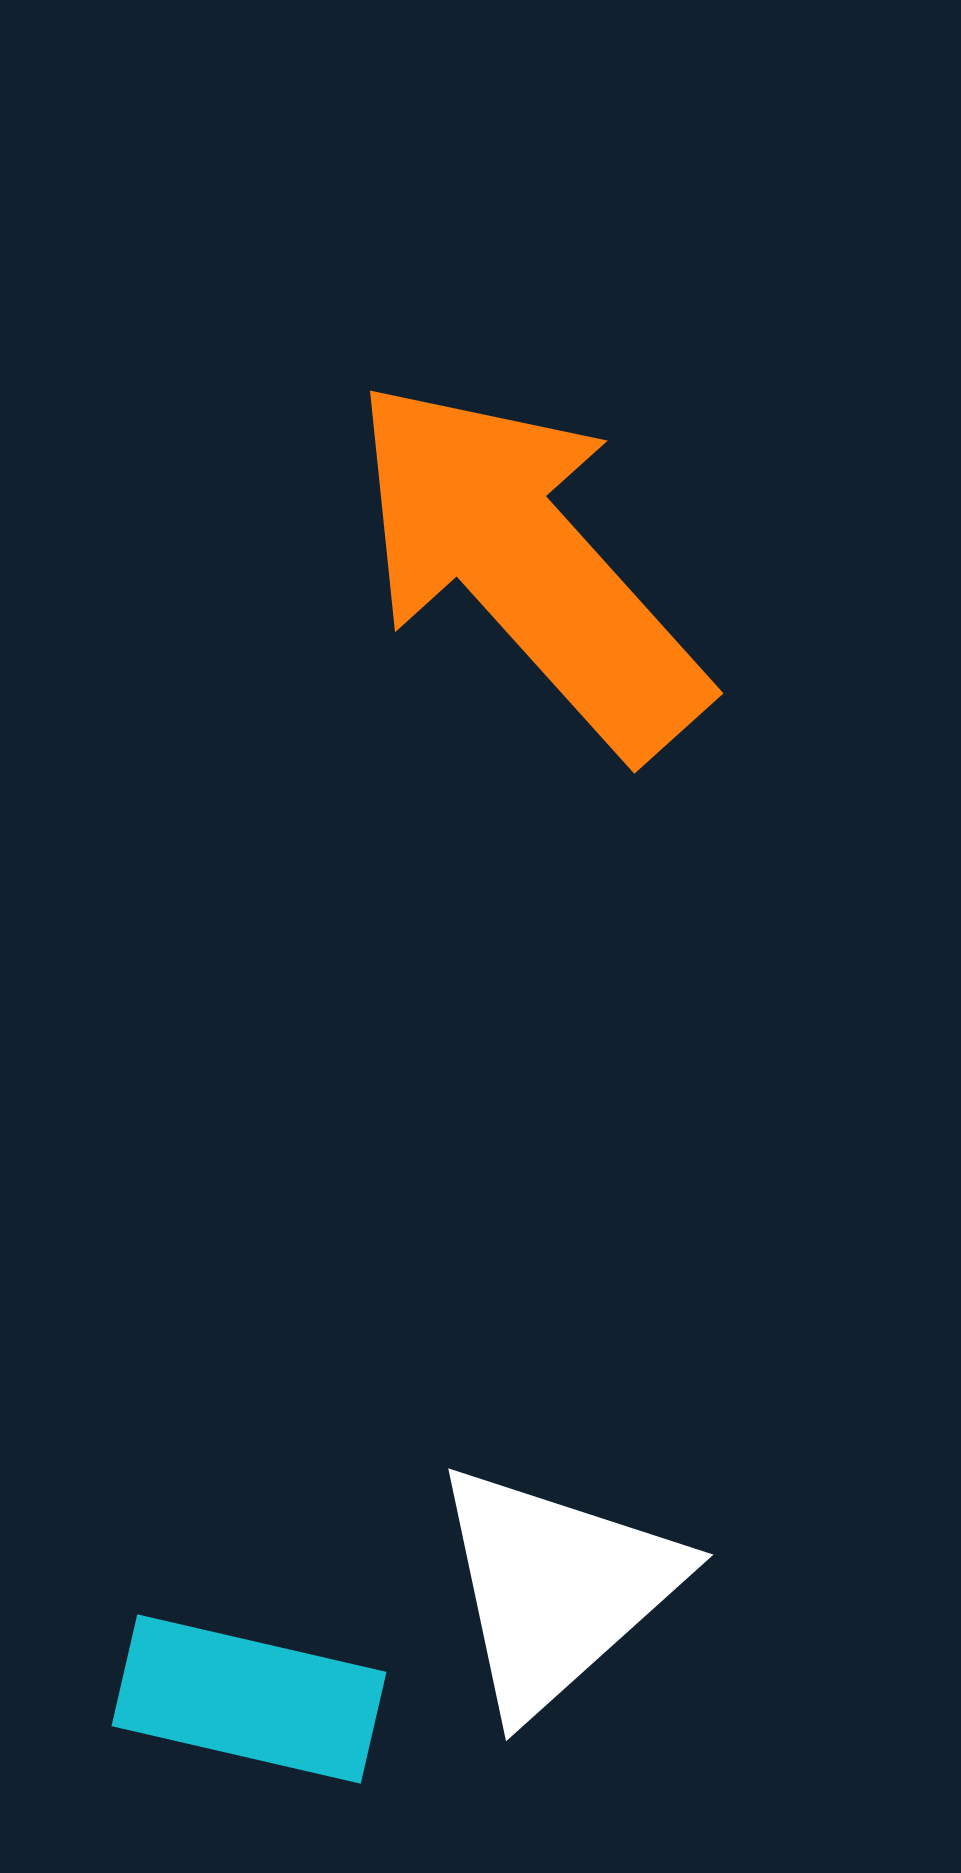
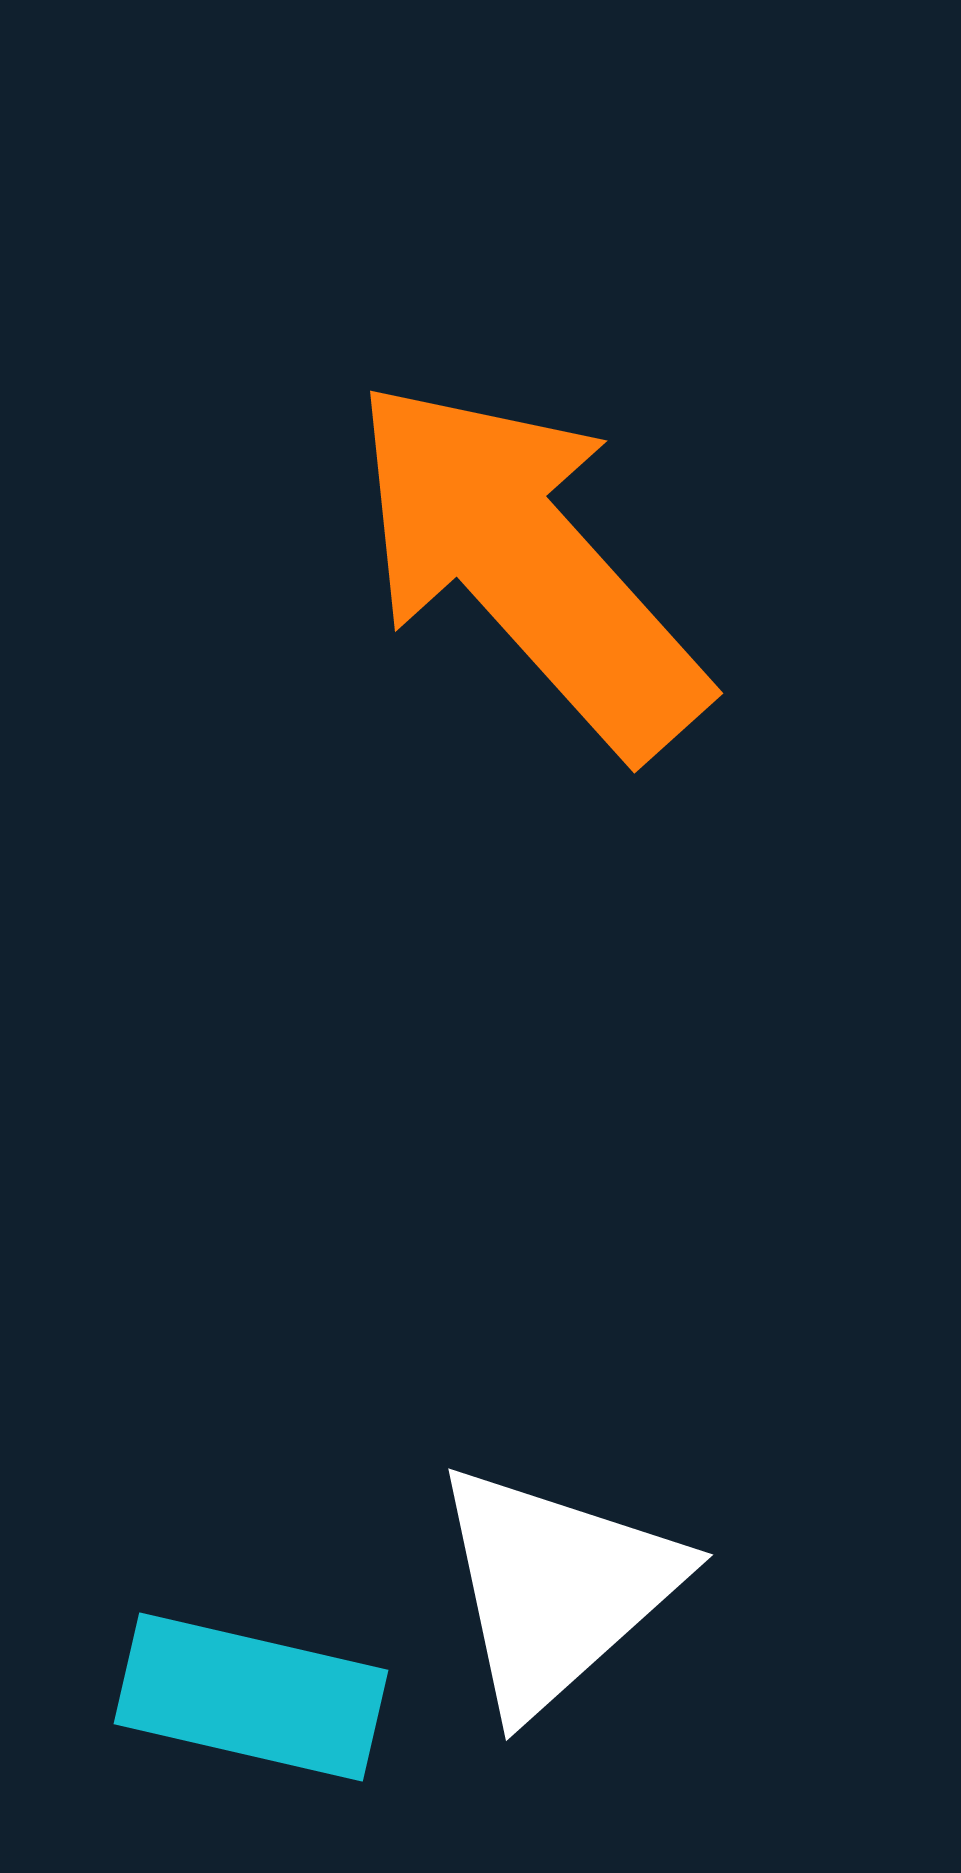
cyan rectangle: moved 2 px right, 2 px up
